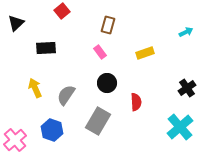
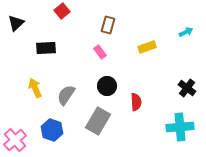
yellow rectangle: moved 2 px right, 6 px up
black circle: moved 3 px down
black cross: rotated 18 degrees counterclockwise
cyan cross: rotated 36 degrees clockwise
